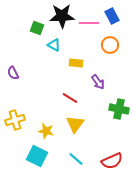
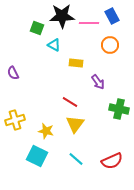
red line: moved 4 px down
